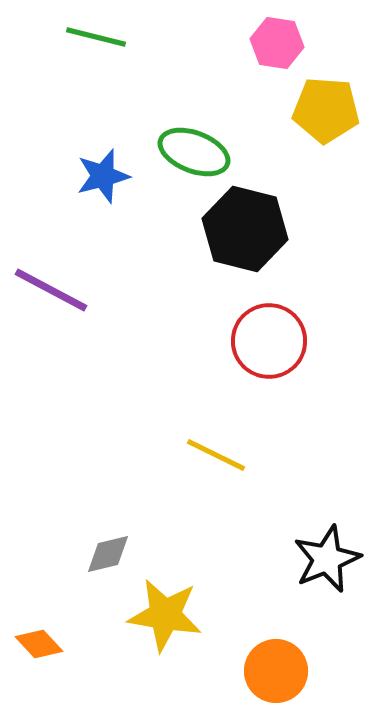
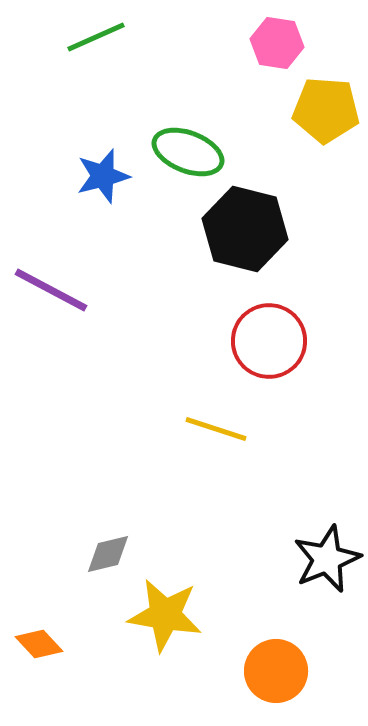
green line: rotated 38 degrees counterclockwise
green ellipse: moved 6 px left
yellow line: moved 26 px up; rotated 8 degrees counterclockwise
